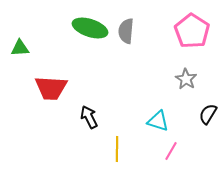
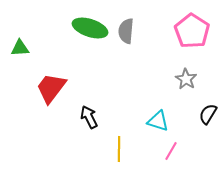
red trapezoid: rotated 124 degrees clockwise
yellow line: moved 2 px right
